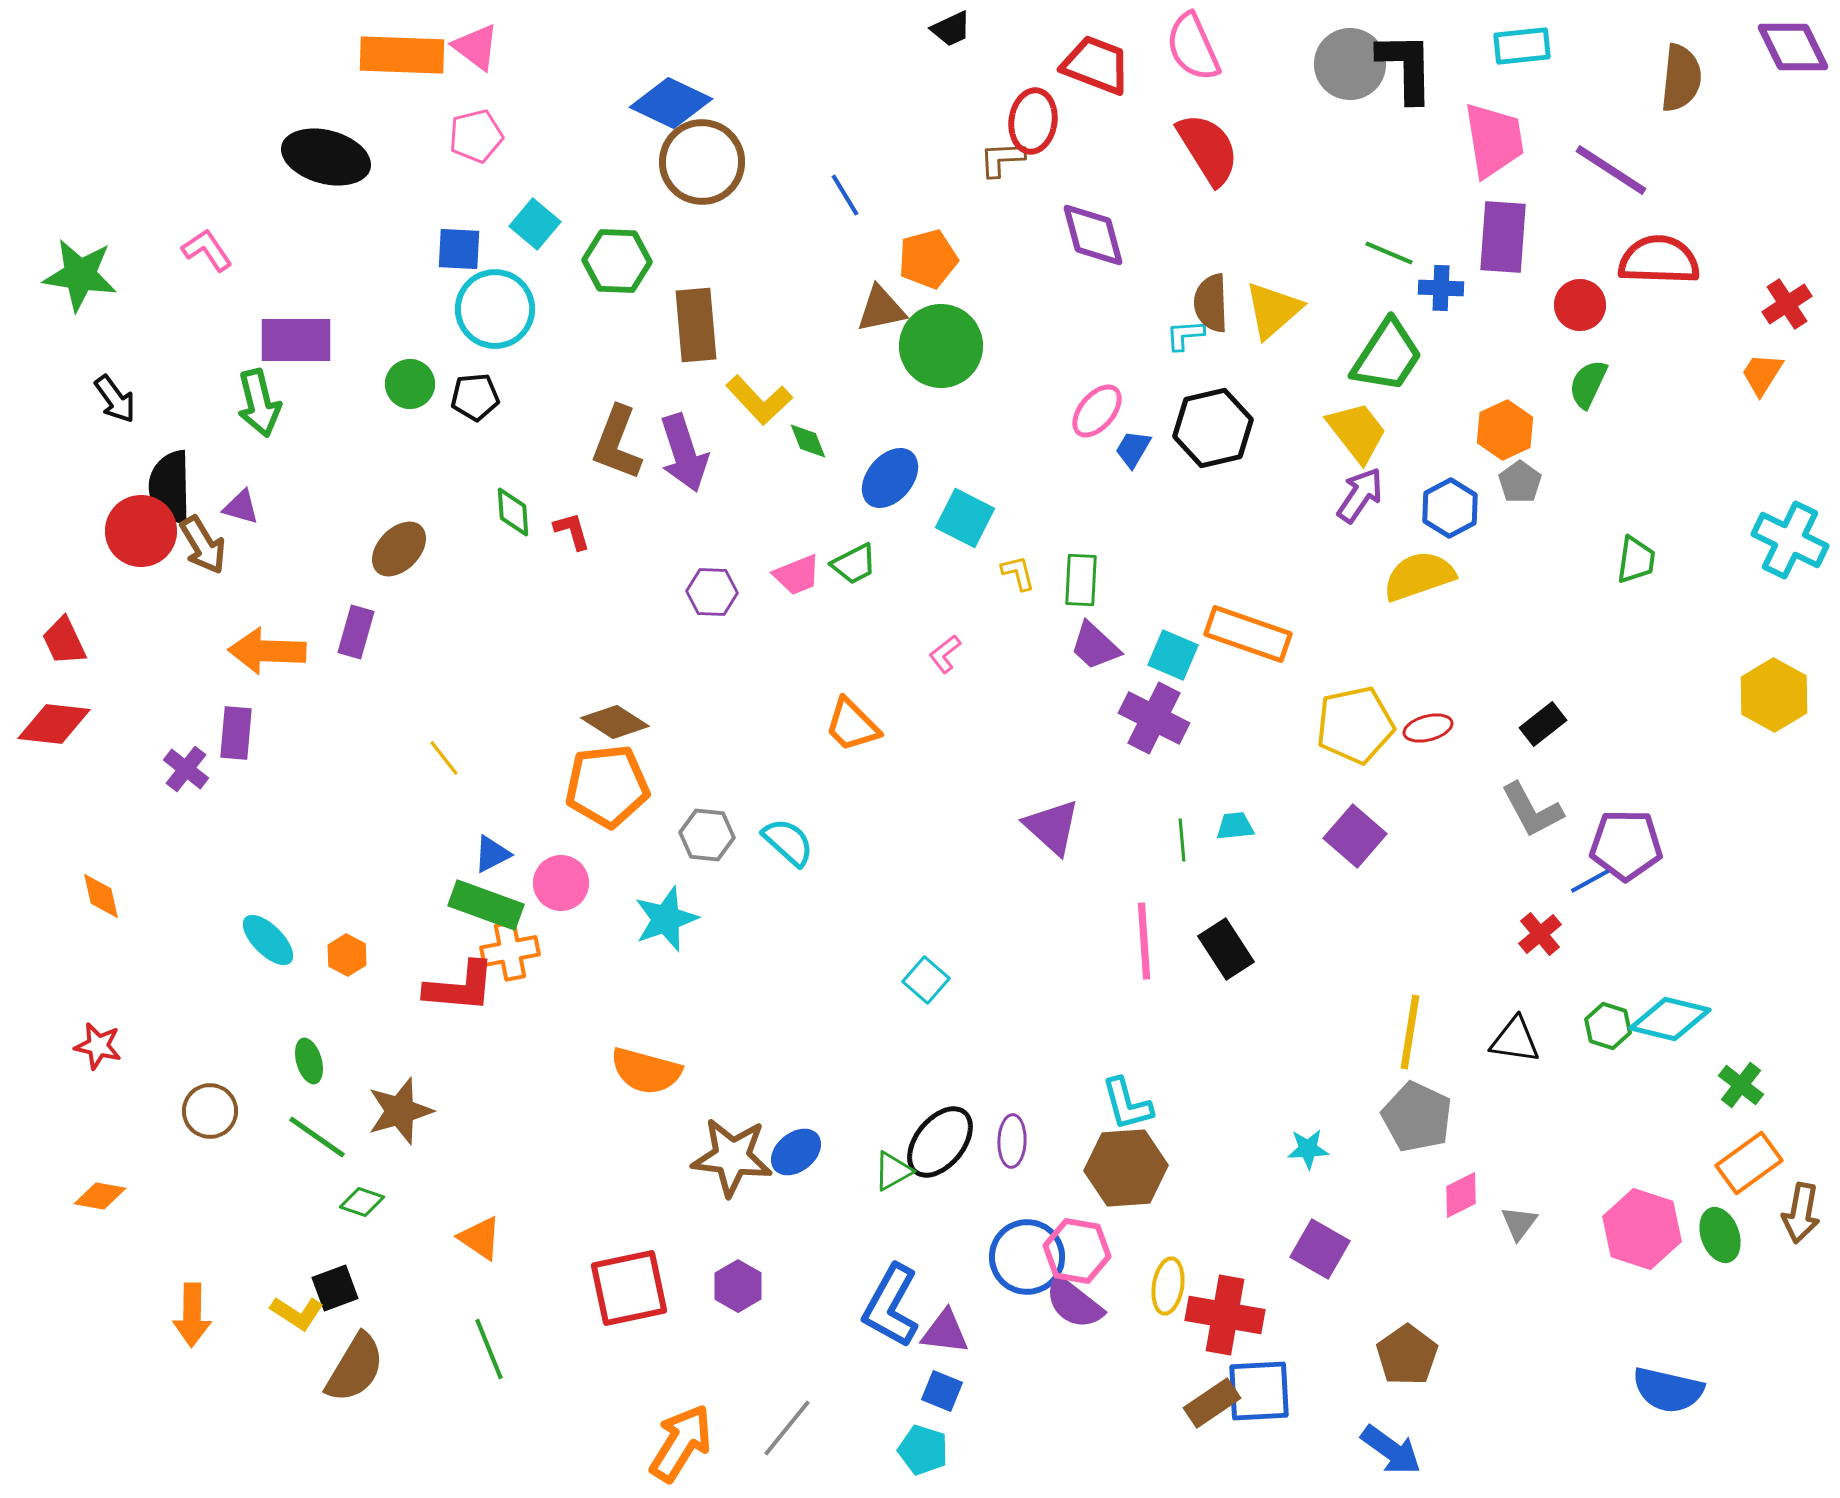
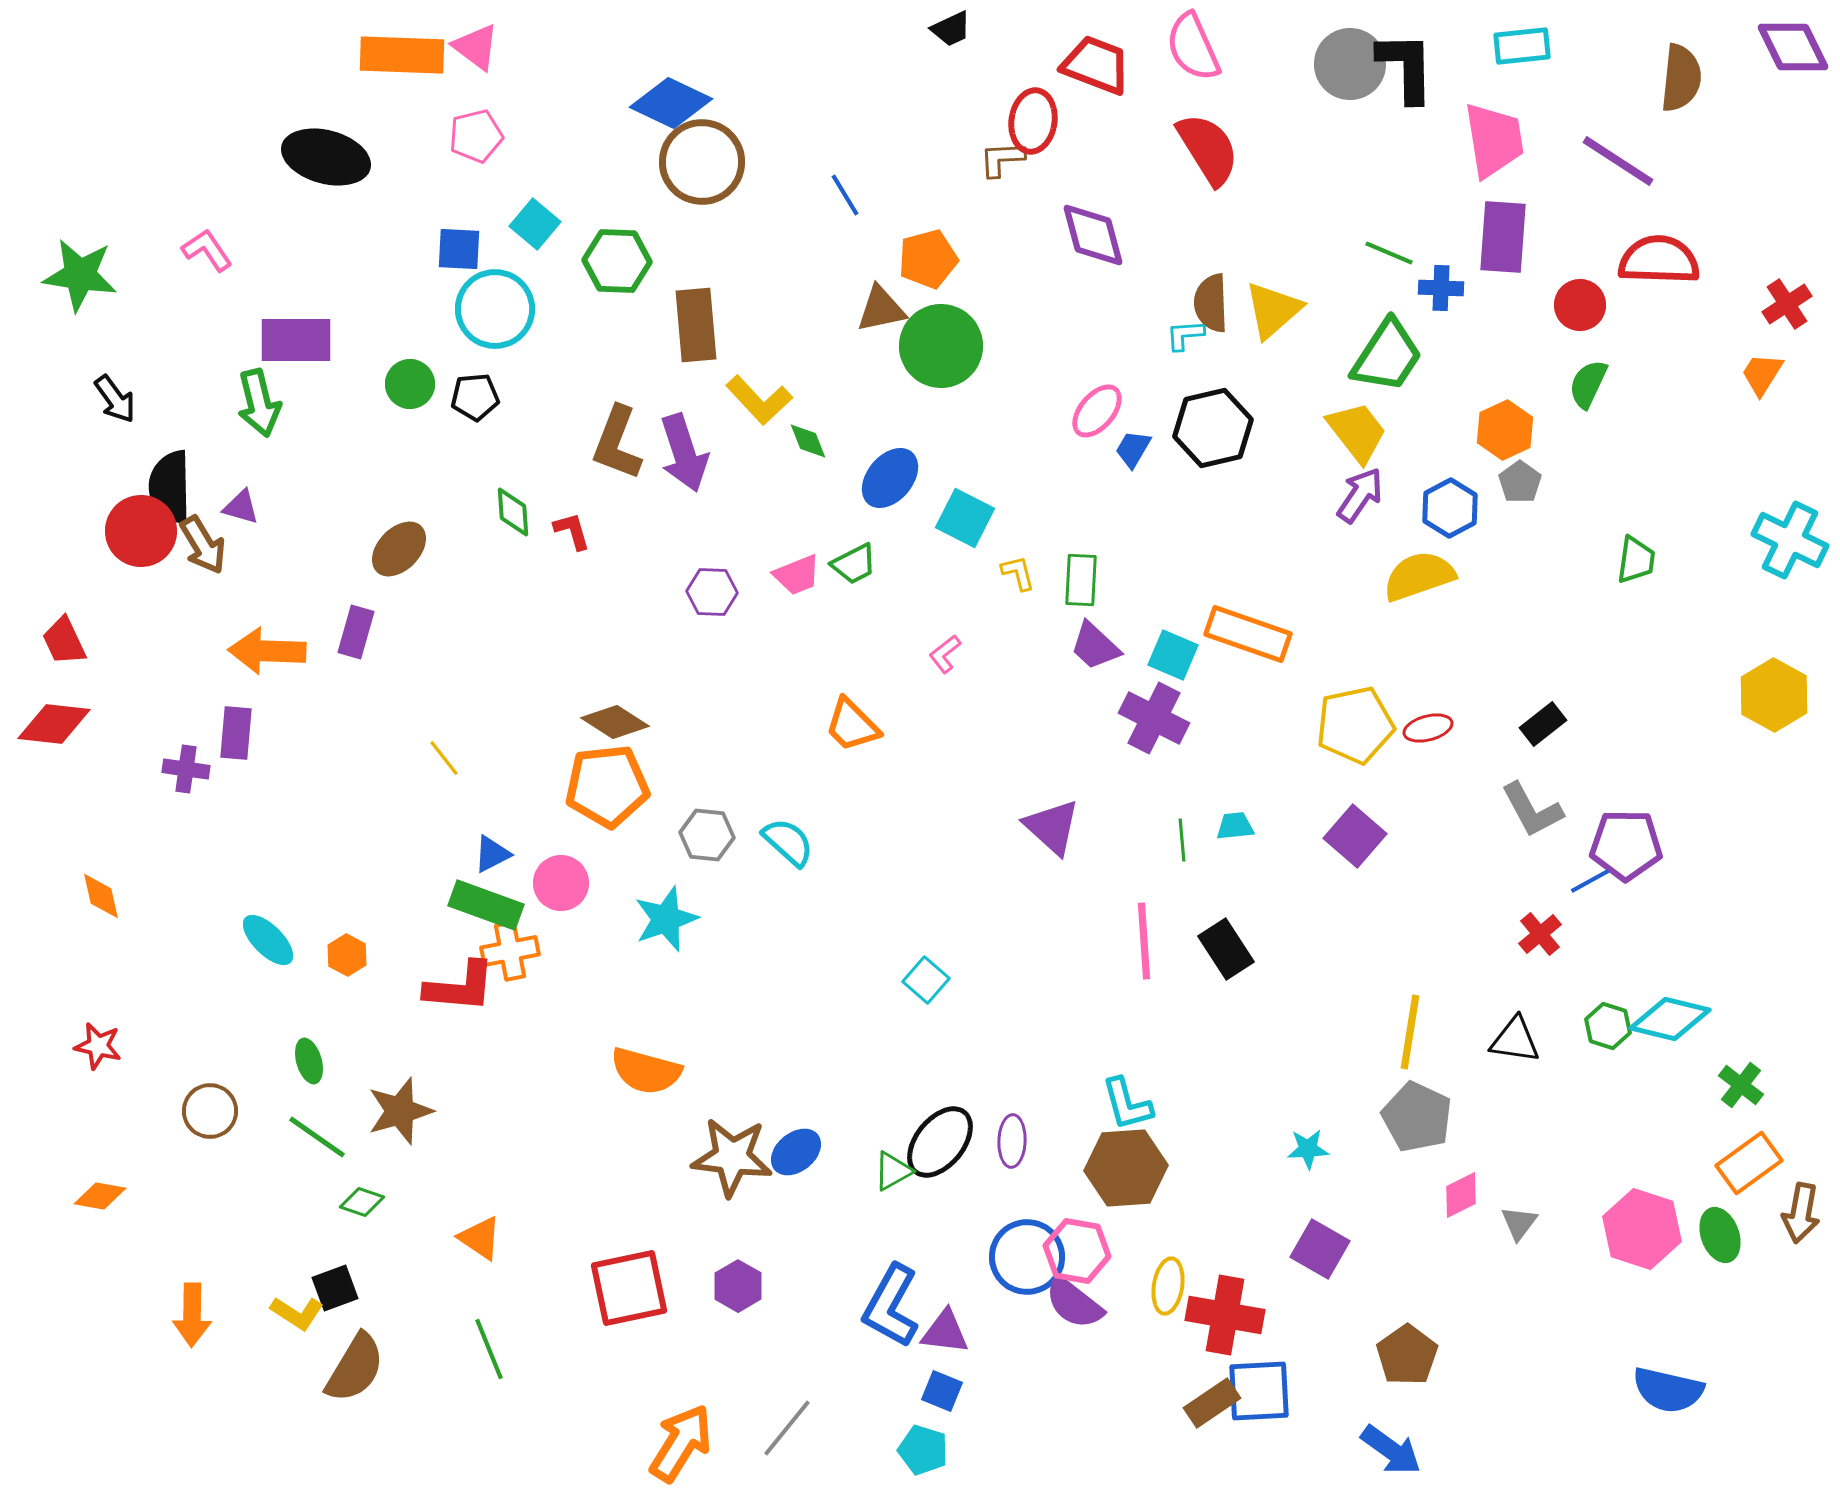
purple line at (1611, 170): moved 7 px right, 9 px up
purple cross at (186, 769): rotated 30 degrees counterclockwise
